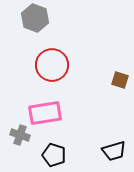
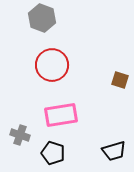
gray hexagon: moved 7 px right
pink rectangle: moved 16 px right, 2 px down
black pentagon: moved 1 px left, 2 px up
